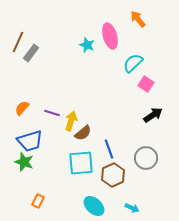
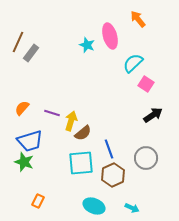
cyan ellipse: rotated 20 degrees counterclockwise
